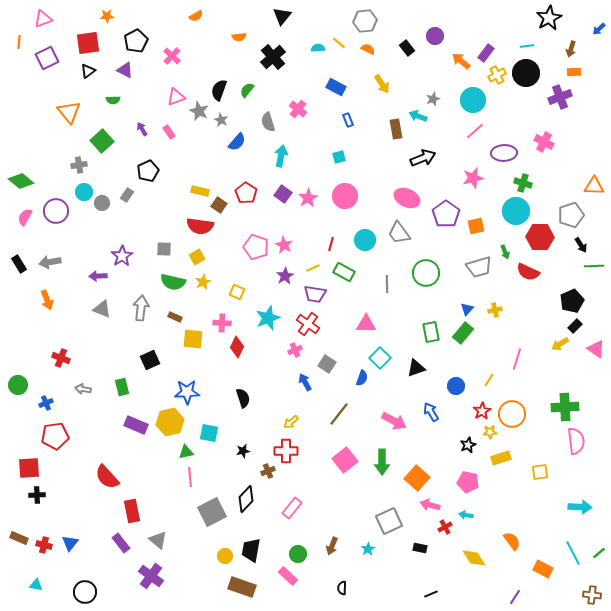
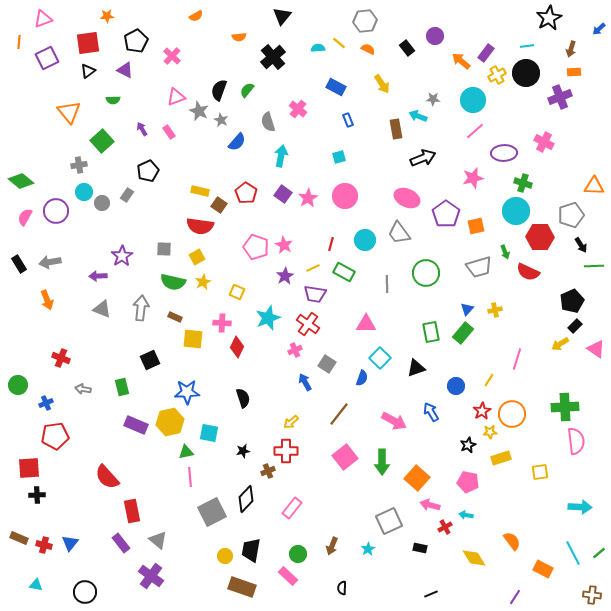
gray star at (433, 99): rotated 24 degrees clockwise
pink square at (345, 460): moved 3 px up
